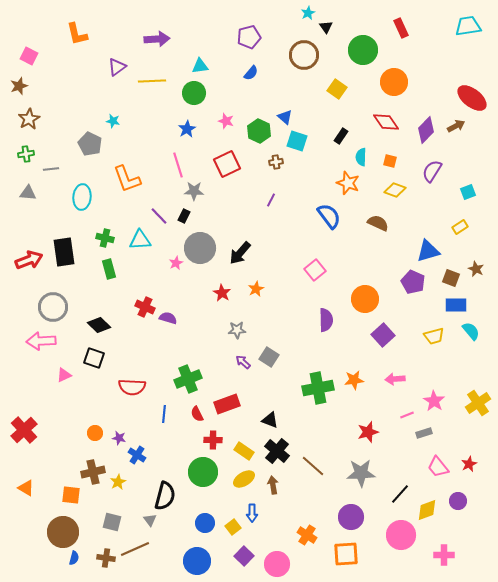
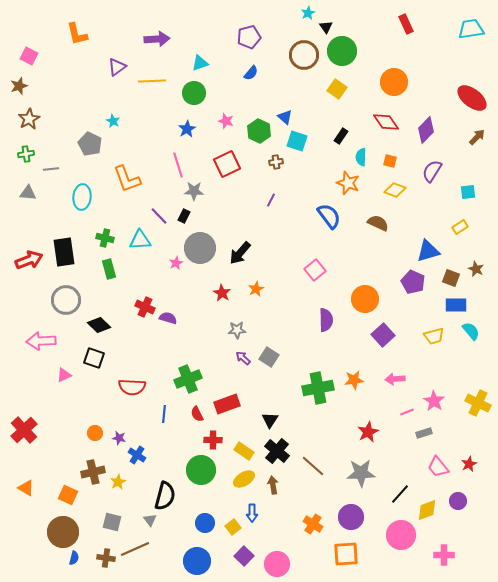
cyan trapezoid at (468, 26): moved 3 px right, 3 px down
red rectangle at (401, 28): moved 5 px right, 4 px up
green circle at (363, 50): moved 21 px left, 1 px down
cyan triangle at (200, 66): moved 3 px up; rotated 12 degrees counterclockwise
cyan star at (113, 121): rotated 16 degrees clockwise
brown arrow at (456, 126): moved 21 px right, 11 px down; rotated 18 degrees counterclockwise
cyan square at (468, 192): rotated 14 degrees clockwise
gray circle at (53, 307): moved 13 px right, 7 px up
purple arrow at (243, 362): moved 4 px up
yellow cross at (478, 403): rotated 30 degrees counterclockwise
pink line at (407, 415): moved 3 px up
black triangle at (270, 420): rotated 42 degrees clockwise
red star at (368, 432): rotated 10 degrees counterclockwise
green circle at (203, 472): moved 2 px left, 2 px up
orange square at (71, 495): moved 3 px left; rotated 18 degrees clockwise
orange cross at (307, 535): moved 6 px right, 11 px up
